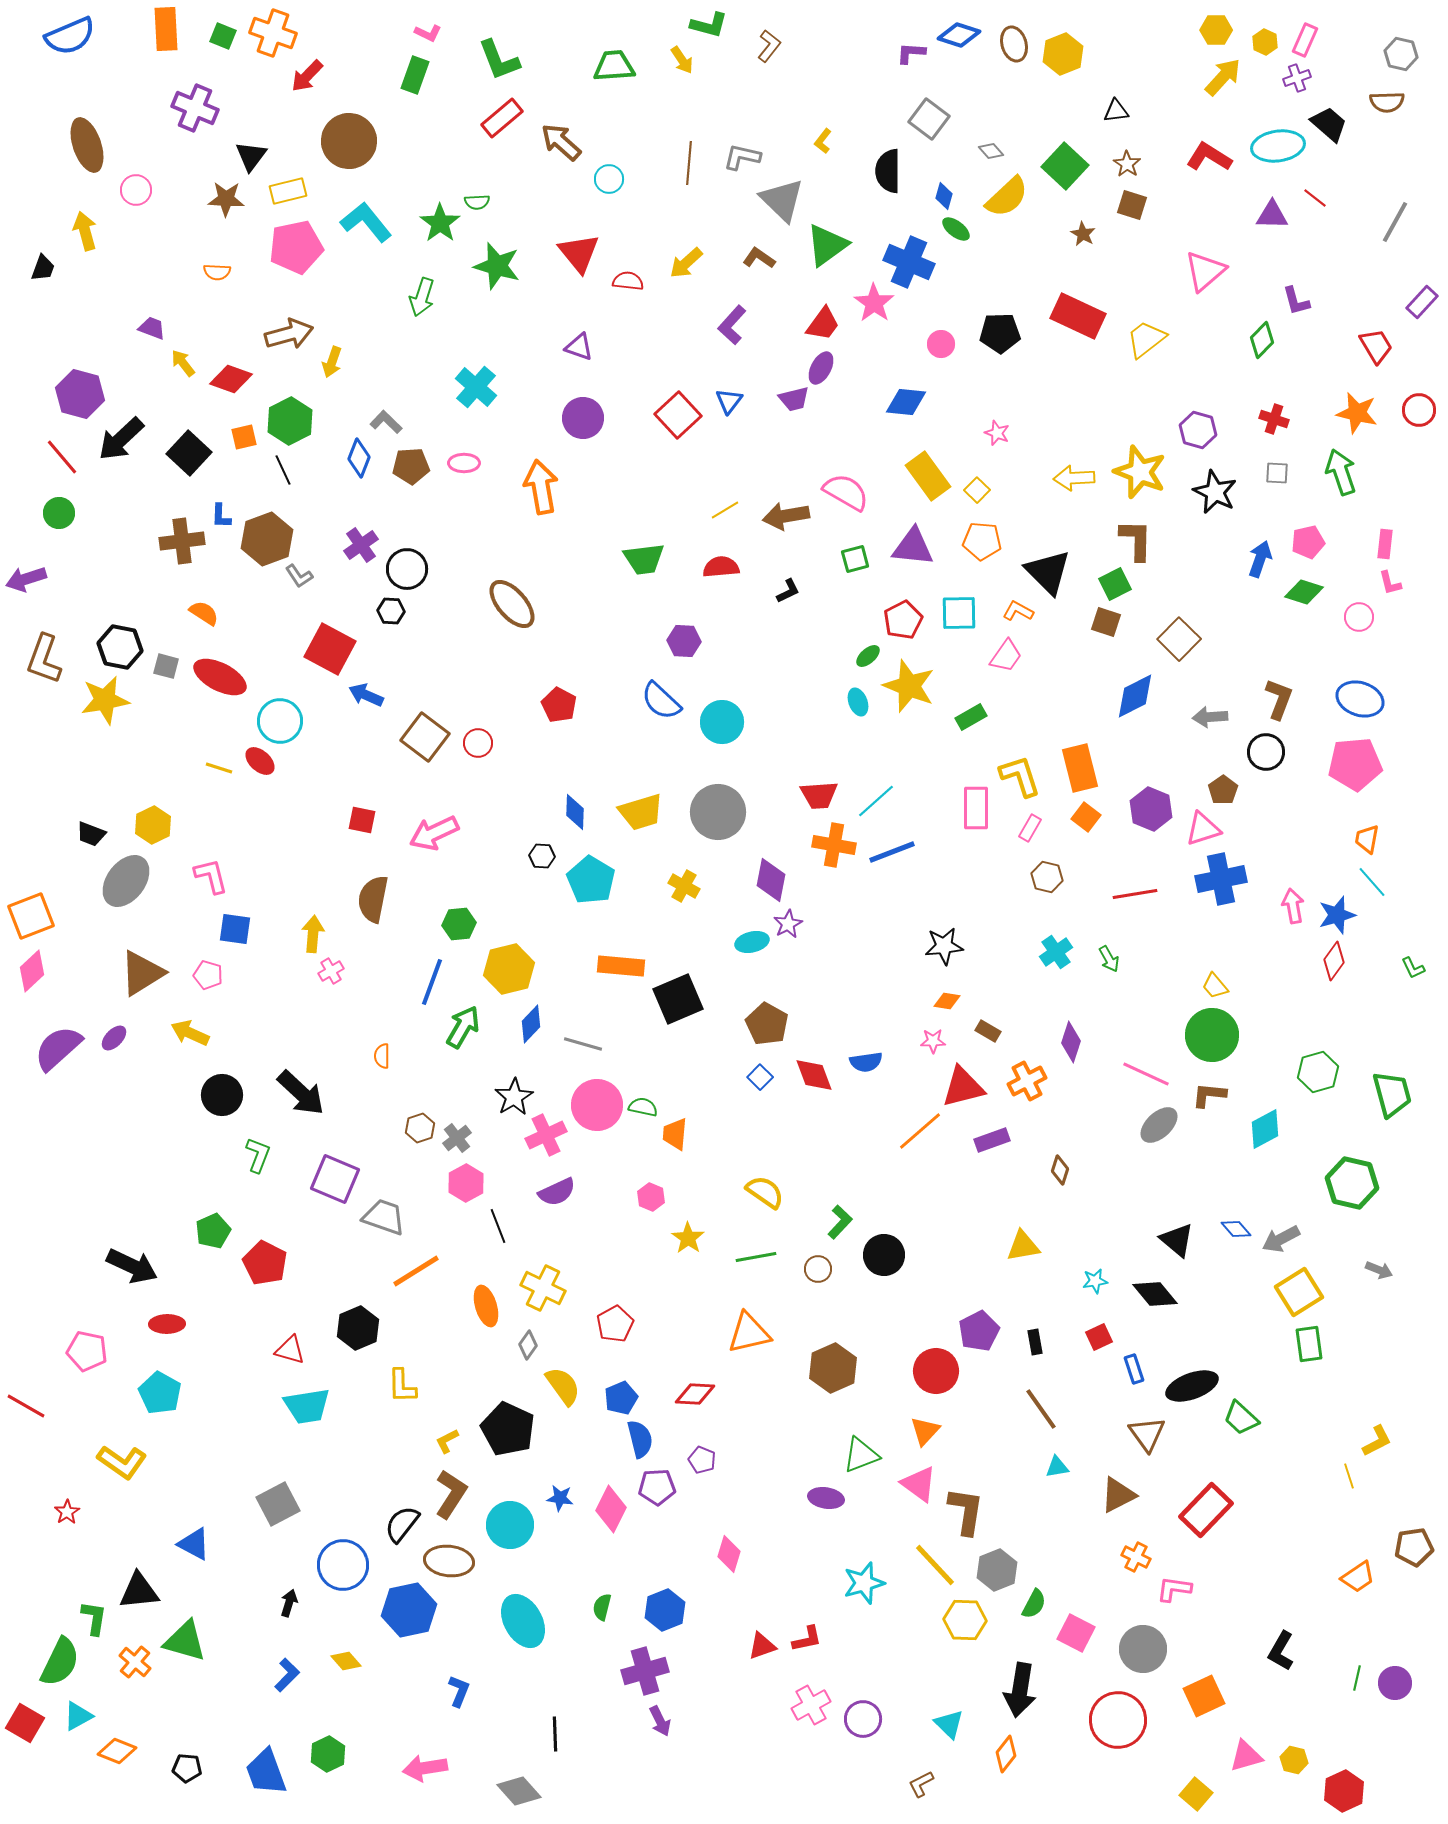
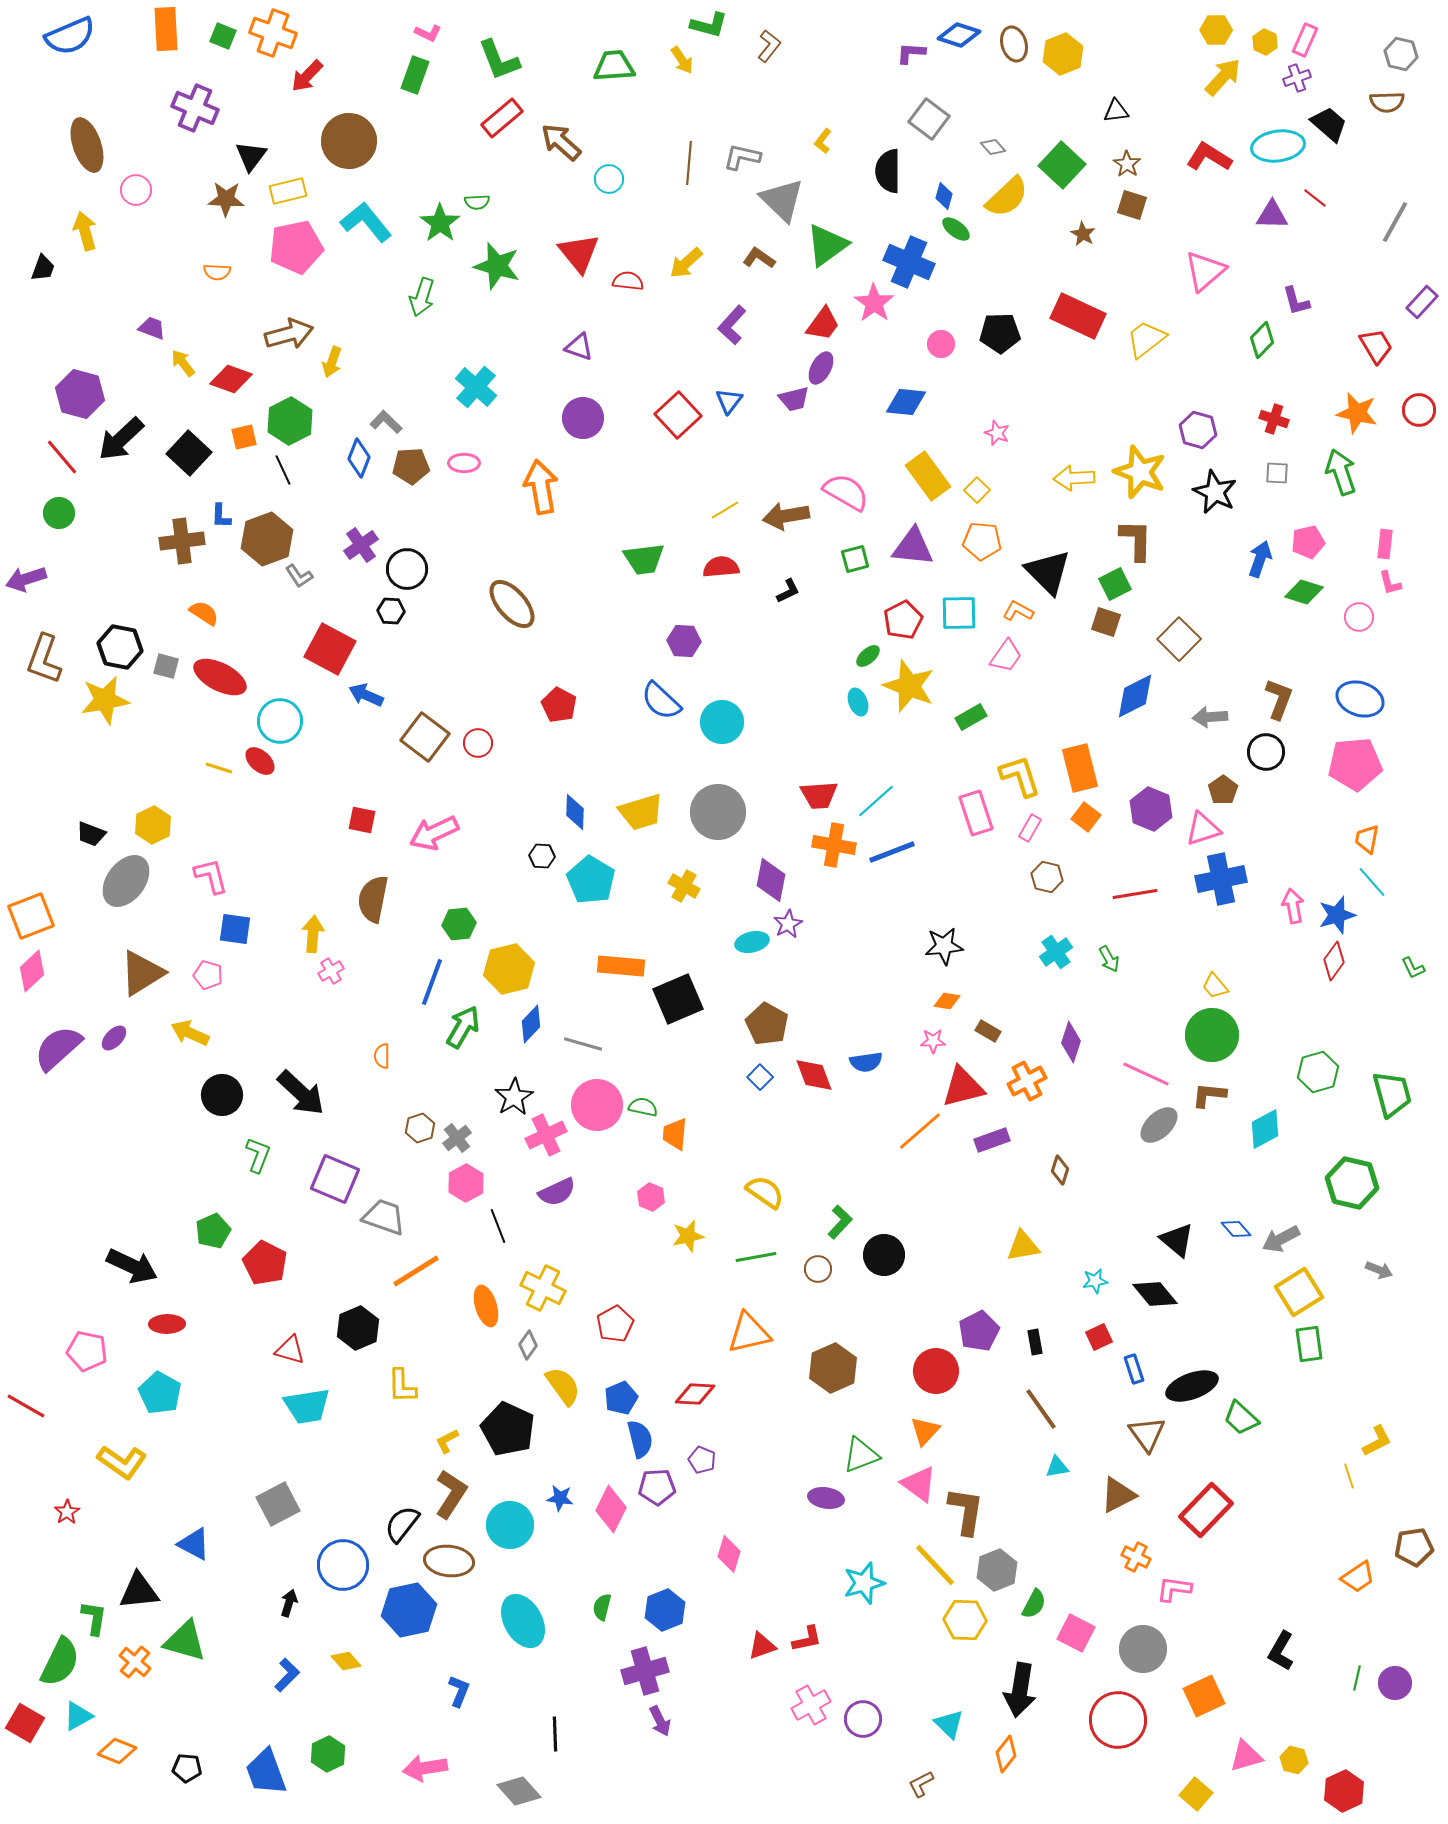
gray diamond at (991, 151): moved 2 px right, 4 px up
green square at (1065, 166): moved 3 px left, 1 px up
pink rectangle at (976, 808): moved 5 px down; rotated 18 degrees counterclockwise
yellow star at (688, 1238): moved 2 px up; rotated 24 degrees clockwise
